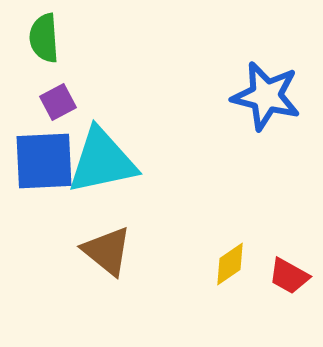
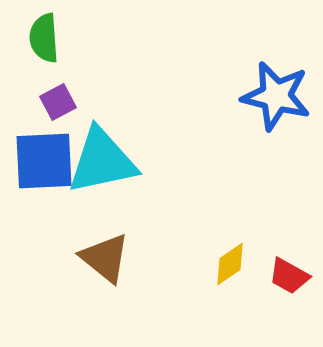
blue star: moved 10 px right
brown triangle: moved 2 px left, 7 px down
